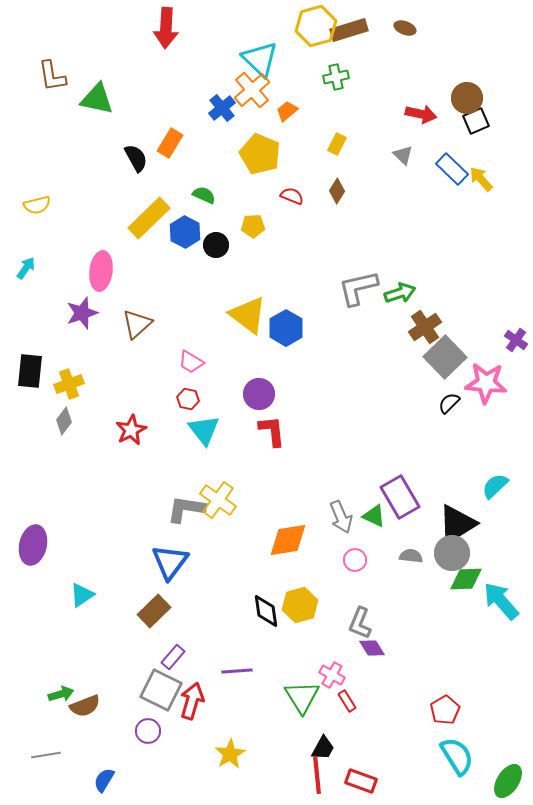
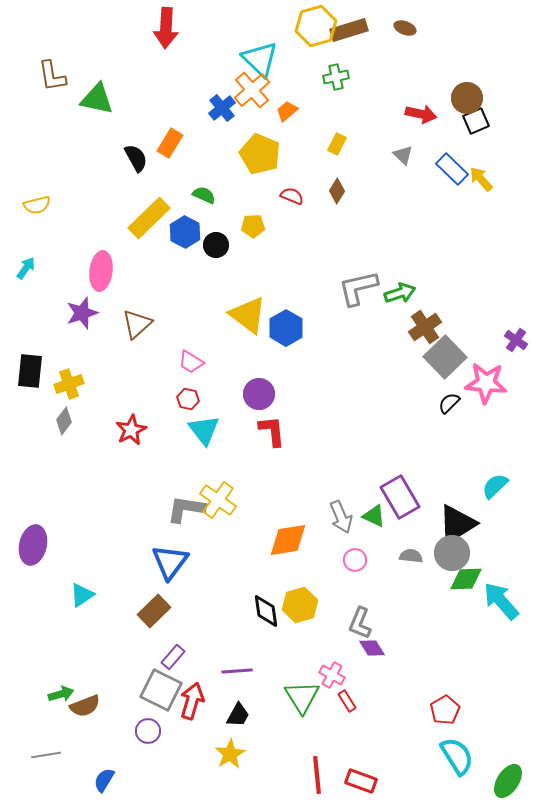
black trapezoid at (323, 748): moved 85 px left, 33 px up
